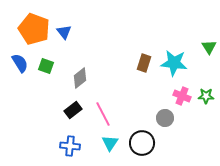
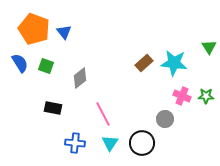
brown rectangle: rotated 30 degrees clockwise
black rectangle: moved 20 px left, 2 px up; rotated 48 degrees clockwise
gray circle: moved 1 px down
blue cross: moved 5 px right, 3 px up
